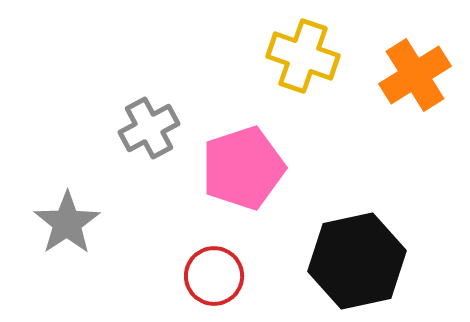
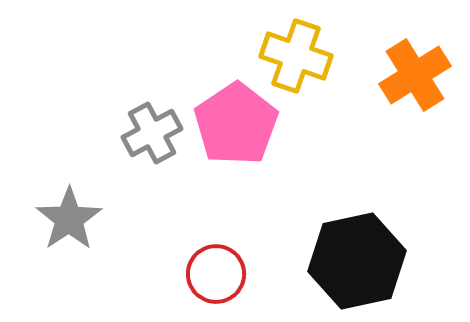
yellow cross: moved 7 px left
gray cross: moved 3 px right, 5 px down
pink pentagon: moved 7 px left, 44 px up; rotated 16 degrees counterclockwise
gray star: moved 2 px right, 4 px up
red circle: moved 2 px right, 2 px up
